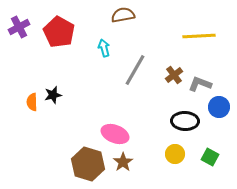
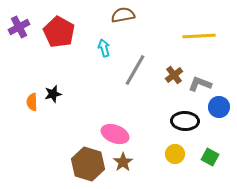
black star: moved 1 px up
